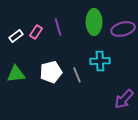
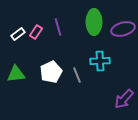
white rectangle: moved 2 px right, 2 px up
white pentagon: rotated 10 degrees counterclockwise
